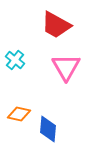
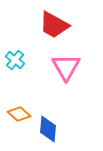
red trapezoid: moved 2 px left
orange diamond: rotated 30 degrees clockwise
